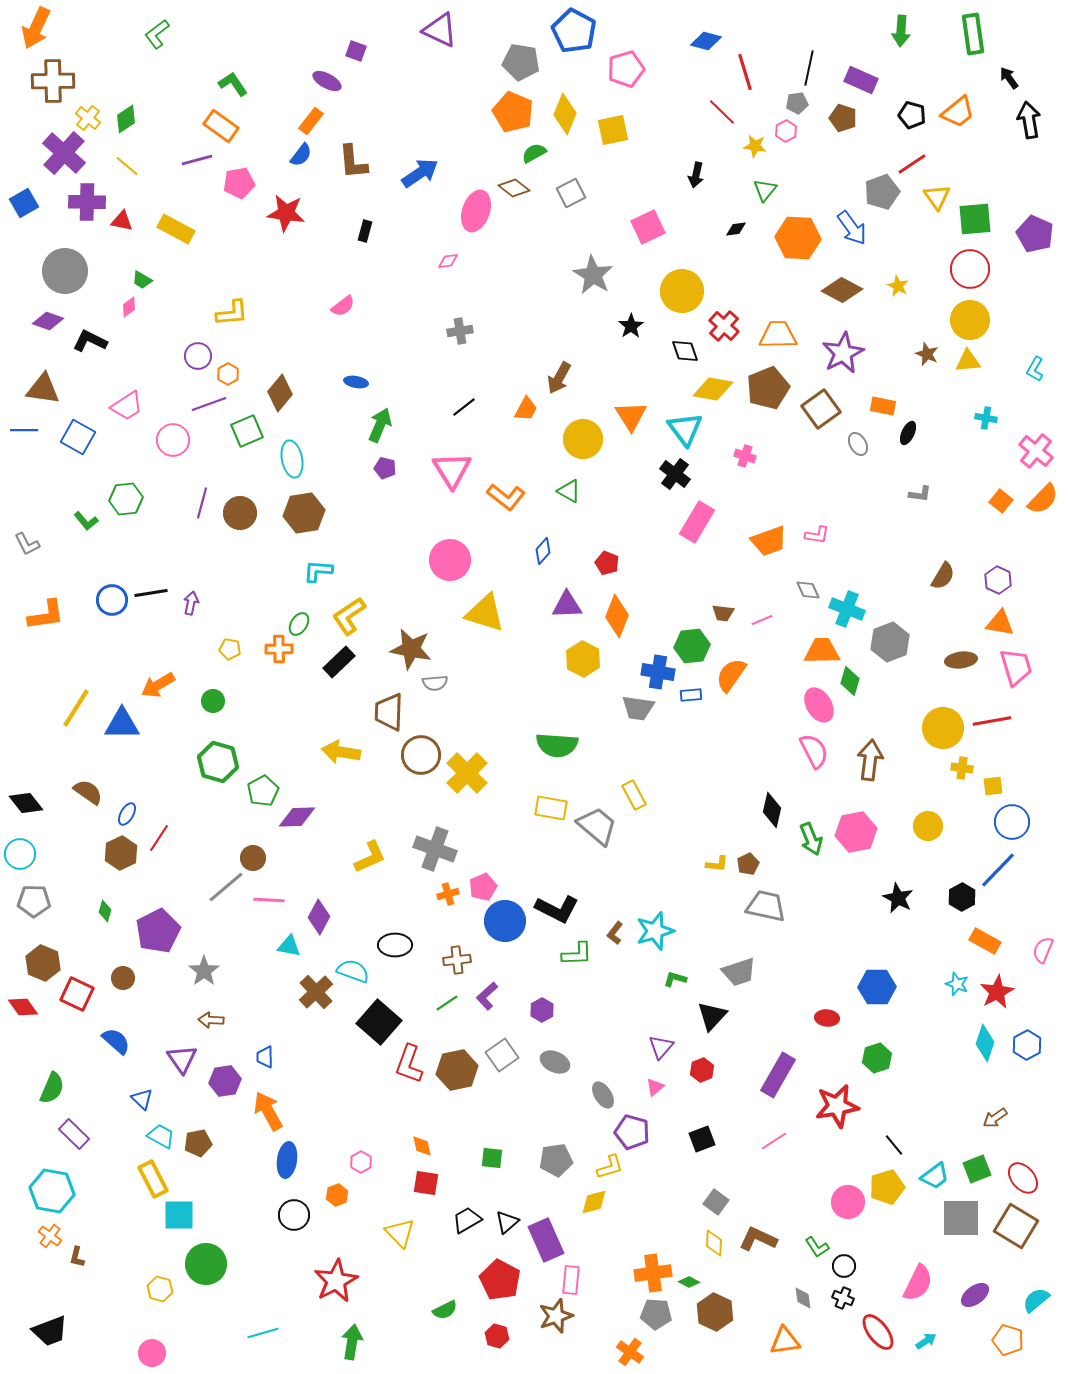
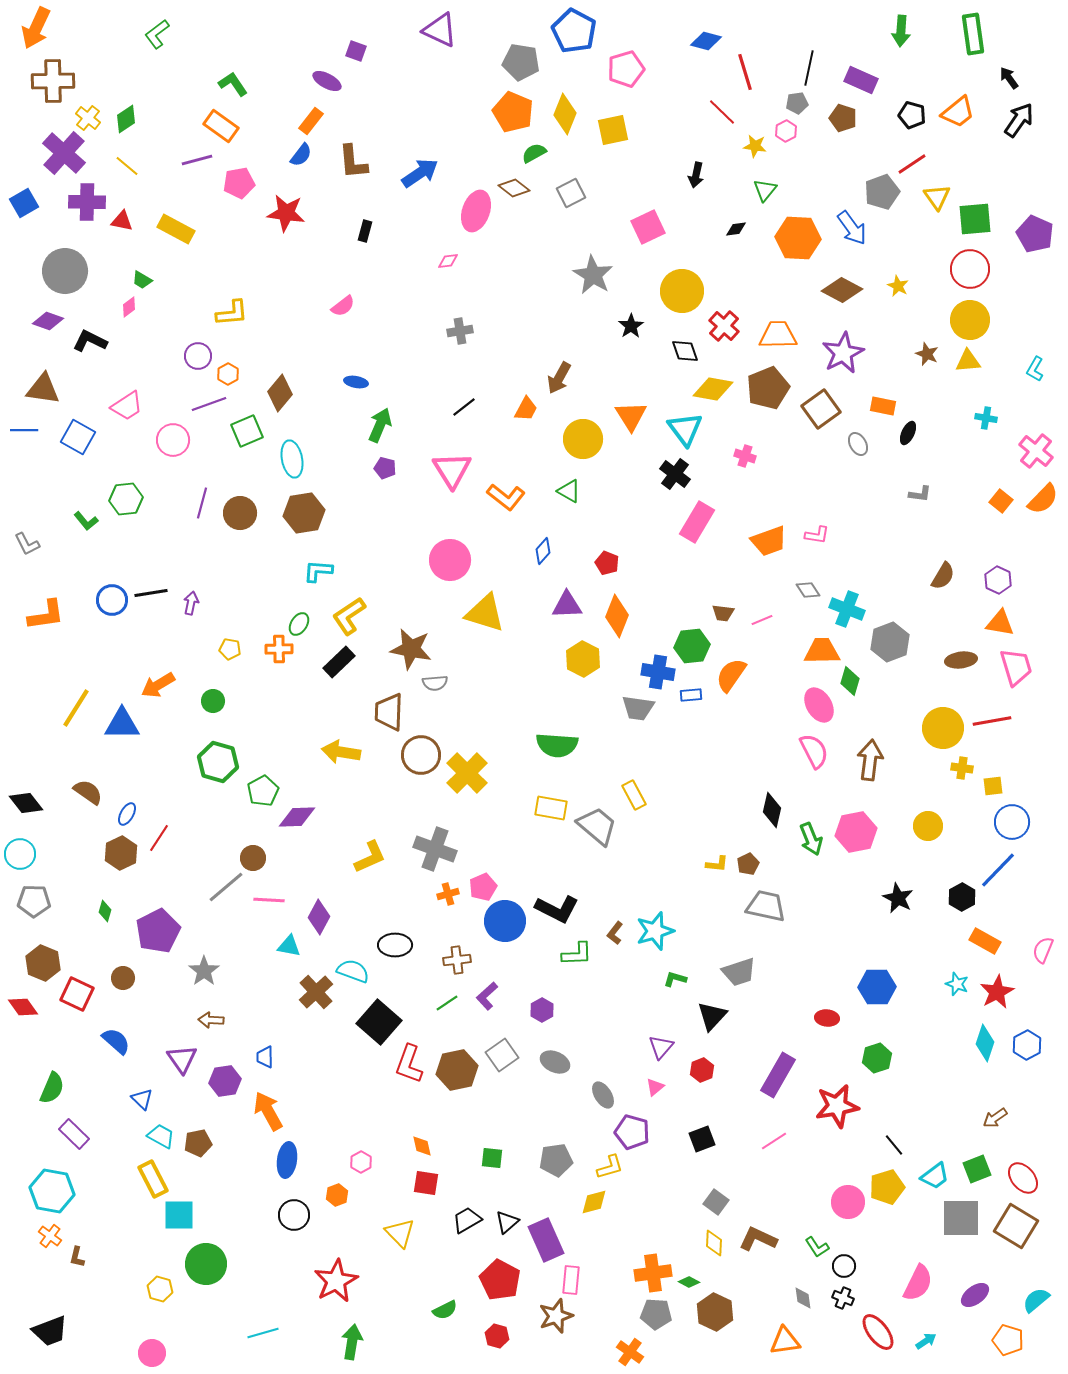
black arrow at (1029, 120): moved 10 px left; rotated 45 degrees clockwise
gray diamond at (808, 590): rotated 10 degrees counterclockwise
